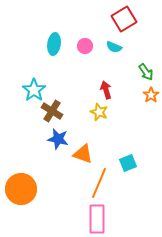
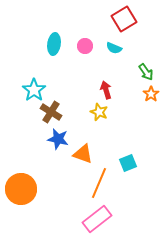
cyan semicircle: moved 1 px down
orange star: moved 1 px up
brown cross: moved 1 px left, 1 px down
pink rectangle: rotated 52 degrees clockwise
